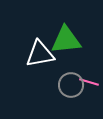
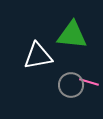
green triangle: moved 6 px right, 5 px up; rotated 12 degrees clockwise
white triangle: moved 2 px left, 2 px down
